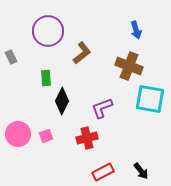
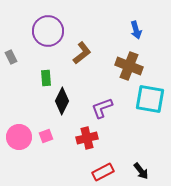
pink circle: moved 1 px right, 3 px down
